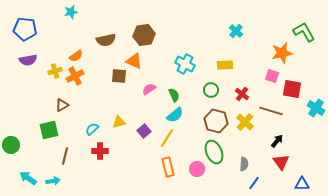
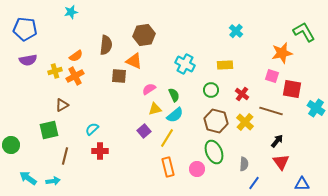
brown semicircle at (106, 40): moved 5 px down; rotated 72 degrees counterclockwise
yellow triangle at (119, 122): moved 36 px right, 13 px up
